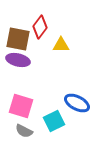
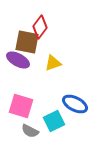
brown square: moved 9 px right, 3 px down
yellow triangle: moved 8 px left, 18 px down; rotated 18 degrees counterclockwise
purple ellipse: rotated 15 degrees clockwise
blue ellipse: moved 2 px left, 1 px down
gray semicircle: moved 6 px right
